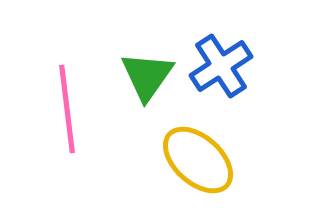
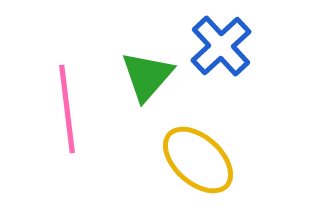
blue cross: moved 20 px up; rotated 10 degrees counterclockwise
green triangle: rotated 6 degrees clockwise
